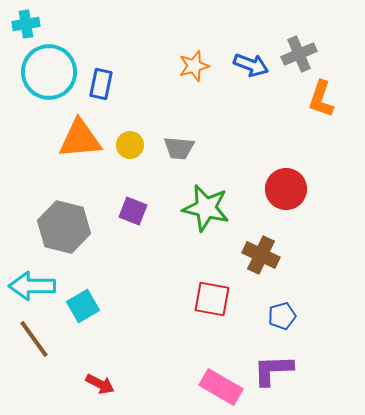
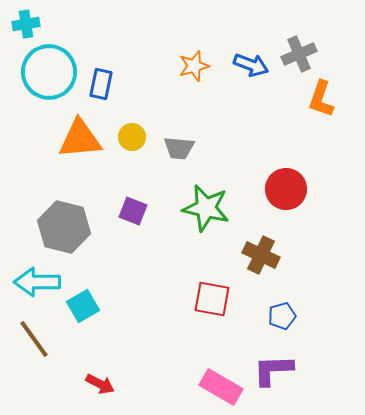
yellow circle: moved 2 px right, 8 px up
cyan arrow: moved 5 px right, 4 px up
